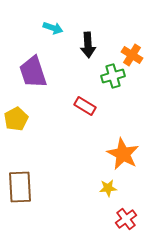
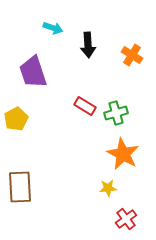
green cross: moved 3 px right, 37 px down
